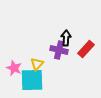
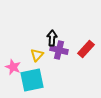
black arrow: moved 14 px left
yellow triangle: moved 9 px up
pink star: moved 1 px left, 1 px up
cyan square: rotated 10 degrees counterclockwise
